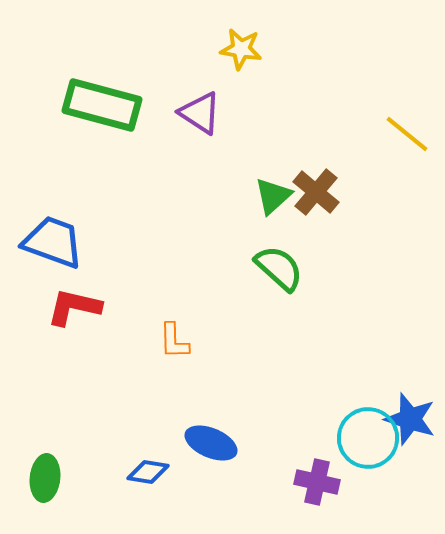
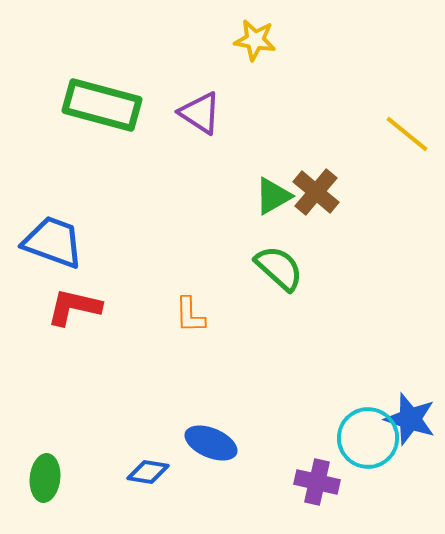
yellow star: moved 14 px right, 9 px up
green triangle: rotated 12 degrees clockwise
orange L-shape: moved 16 px right, 26 px up
